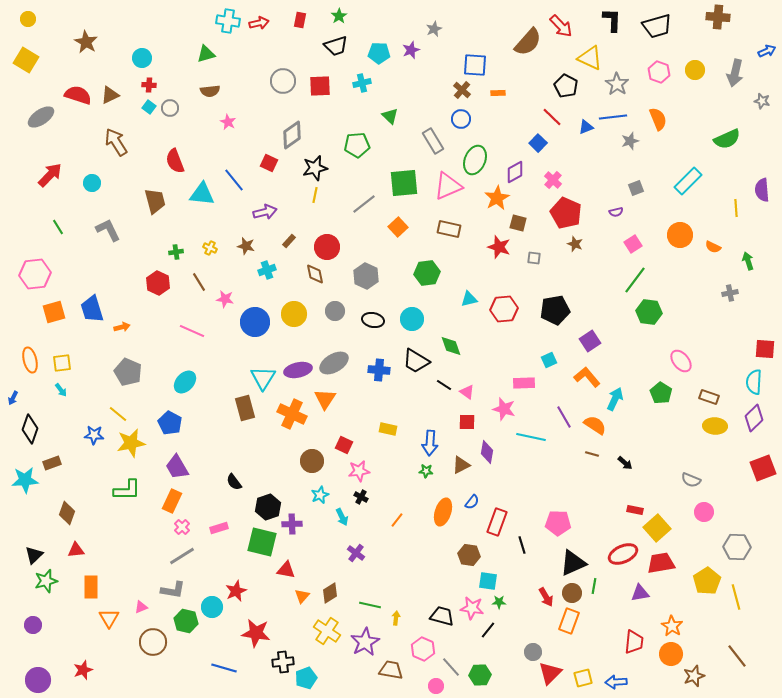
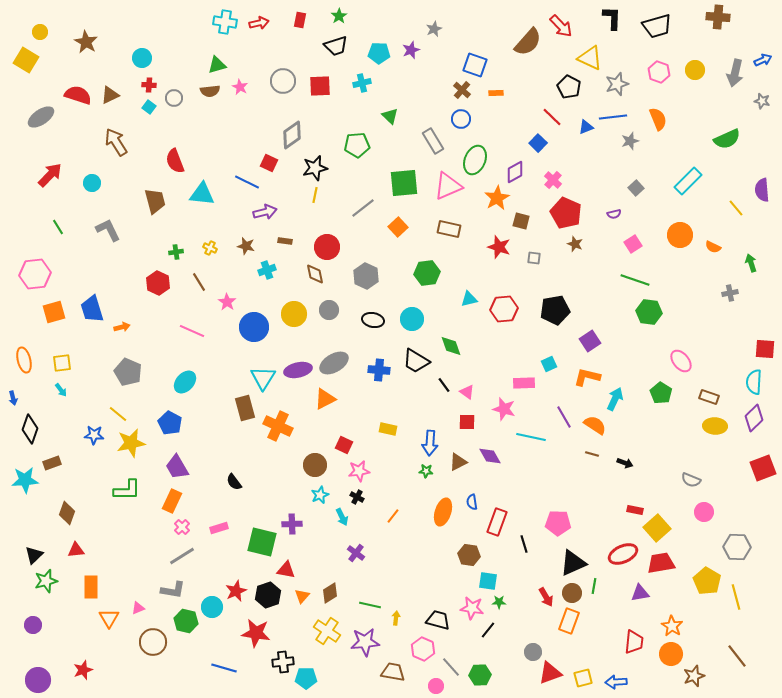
yellow circle at (28, 19): moved 12 px right, 13 px down
black L-shape at (612, 20): moved 2 px up
cyan cross at (228, 21): moved 3 px left, 1 px down
blue arrow at (767, 51): moved 4 px left, 9 px down
green triangle at (206, 54): moved 11 px right, 11 px down
blue square at (475, 65): rotated 15 degrees clockwise
gray star at (617, 84): rotated 20 degrees clockwise
black pentagon at (566, 86): moved 3 px right, 1 px down
orange rectangle at (498, 93): moved 2 px left
gray circle at (170, 108): moved 4 px right, 10 px up
pink star at (228, 122): moved 12 px right, 35 px up
blue line at (234, 180): moved 13 px right, 2 px down; rotated 25 degrees counterclockwise
gray square at (636, 188): rotated 21 degrees counterclockwise
gray line at (364, 204): moved 1 px left, 4 px down
yellow line at (736, 208): rotated 36 degrees counterclockwise
purple semicircle at (616, 212): moved 2 px left, 2 px down
brown square at (518, 223): moved 3 px right, 2 px up
brown rectangle at (289, 241): moved 4 px left; rotated 56 degrees clockwise
green arrow at (748, 261): moved 3 px right, 2 px down
green line at (635, 280): rotated 72 degrees clockwise
pink star at (225, 299): moved 2 px right, 3 px down; rotated 24 degrees clockwise
gray circle at (335, 311): moved 6 px left, 1 px up
blue circle at (255, 322): moved 1 px left, 5 px down
orange ellipse at (30, 360): moved 6 px left
cyan square at (549, 360): moved 4 px down
orange L-shape at (587, 377): rotated 36 degrees counterclockwise
black line at (444, 385): rotated 21 degrees clockwise
blue arrow at (13, 398): rotated 40 degrees counterclockwise
orange triangle at (325, 399): rotated 30 degrees clockwise
orange cross at (292, 414): moved 14 px left, 12 px down
purple diamond at (487, 452): moved 3 px right, 4 px down; rotated 40 degrees counterclockwise
brown circle at (312, 461): moved 3 px right, 4 px down
black arrow at (625, 463): rotated 21 degrees counterclockwise
brown triangle at (461, 465): moved 3 px left, 3 px up
black cross at (361, 497): moved 4 px left
blue semicircle at (472, 502): rotated 133 degrees clockwise
black hexagon at (268, 507): moved 88 px down
orange line at (397, 520): moved 4 px left, 4 px up
black line at (522, 545): moved 2 px right, 1 px up
yellow pentagon at (707, 581): rotated 8 degrees counterclockwise
pink triangle at (141, 607): moved 3 px left, 1 px down
black trapezoid at (442, 616): moved 4 px left, 4 px down
purple star at (365, 642): rotated 24 degrees clockwise
brown trapezoid at (391, 670): moved 2 px right, 2 px down
red triangle at (550, 673): rotated 25 degrees clockwise
cyan pentagon at (306, 678): rotated 20 degrees clockwise
